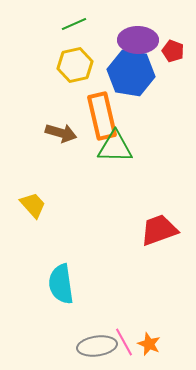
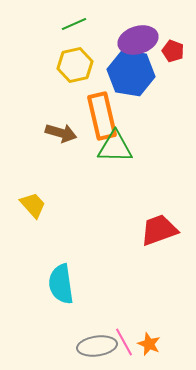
purple ellipse: rotated 18 degrees counterclockwise
